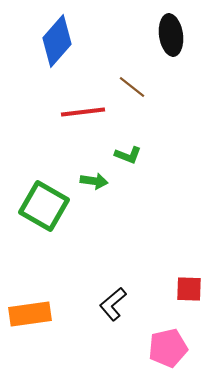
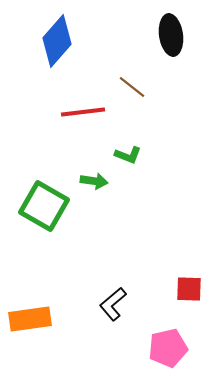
orange rectangle: moved 5 px down
